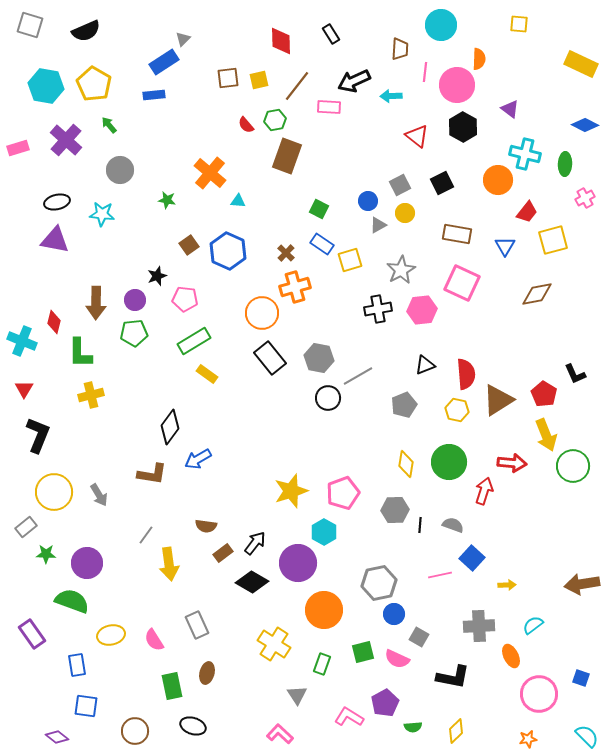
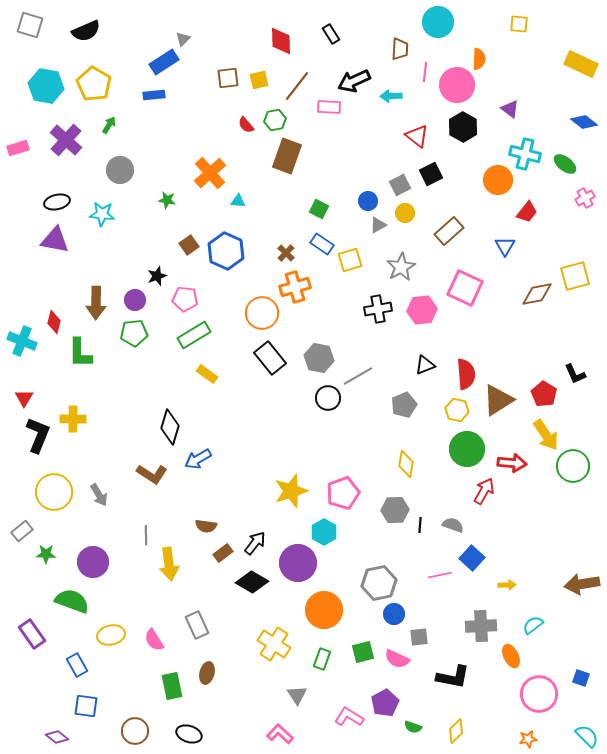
cyan circle at (441, 25): moved 3 px left, 3 px up
green arrow at (109, 125): rotated 72 degrees clockwise
blue diamond at (585, 125): moved 1 px left, 3 px up; rotated 12 degrees clockwise
green ellipse at (565, 164): rotated 55 degrees counterclockwise
orange cross at (210, 173): rotated 8 degrees clockwise
black square at (442, 183): moved 11 px left, 9 px up
brown rectangle at (457, 234): moved 8 px left, 3 px up; rotated 52 degrees counterclockwise
yellow square at (553, 240): moved 22 px right, 36 px down
blue hexagon at (228, 251): moved 2 px left
gray star at (401, 270): moved 3 px up
pink square at (462, 283): moved 3 px right, 5 px down
green rectangle at (194, 341): moved 6 px up
red triangle at (24, 389): moved 9 px down
yellow cross at (91, 395): moved 18 px left, 24 px down; rotated 15 degrees clockwise
black diamond at (170, 427): rotated 20 degrees counterclockwise
yellow arrow at (546, 435): rotated 12 degrees counterclockwise
green circle at (449, 462): moved 18 px right, 13 px up
brown L-shape at (152, 474): rotated 24 degrees clockwise
red arrow at (484, 491): rotated 12 degrees clockwise
gray rectangle at (26, 527): moved 4 px left, 4 px down
gray line at (146, 535): rotated 36 degrees counterclockwise
purple circle at (87, 563): moved 6 px right, 1 px up
gray cross at (479, 626): moved 2 px right
gray square at (419, 637): rotated 36 degrees counterclockwise
green rectangle at (322, 664): moved 5 px up
blue rectangle at (77, 665): rotated 20 degrees counterclockwise
black ellipse at (193, 726): moved 4 px left, 8 px down
green semicircle at (413, 727): rotated 24 degrees clockwise
